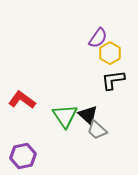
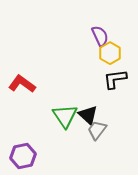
purple semicircle: moved 2 px right, 2 px up; rotated 60 degrees counterclockwise
black L-shape: moved 2 px right, 1 px up
red L-shape: moved 16 px up
gray trapezoid: rotated 85 degrees clockwise
